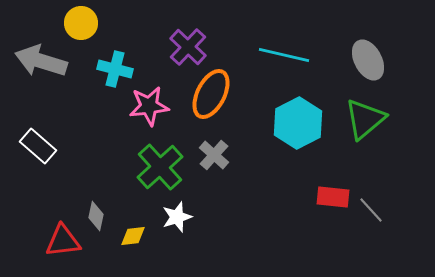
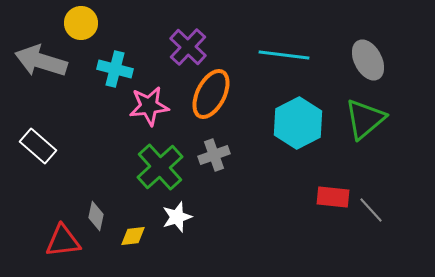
cyan line: rotated 6 degrees counterclockwise
gray cross: rotated 28 degrees clockwise
